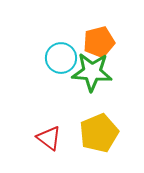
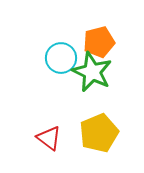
green star: rotated 21 degrees clockwise
